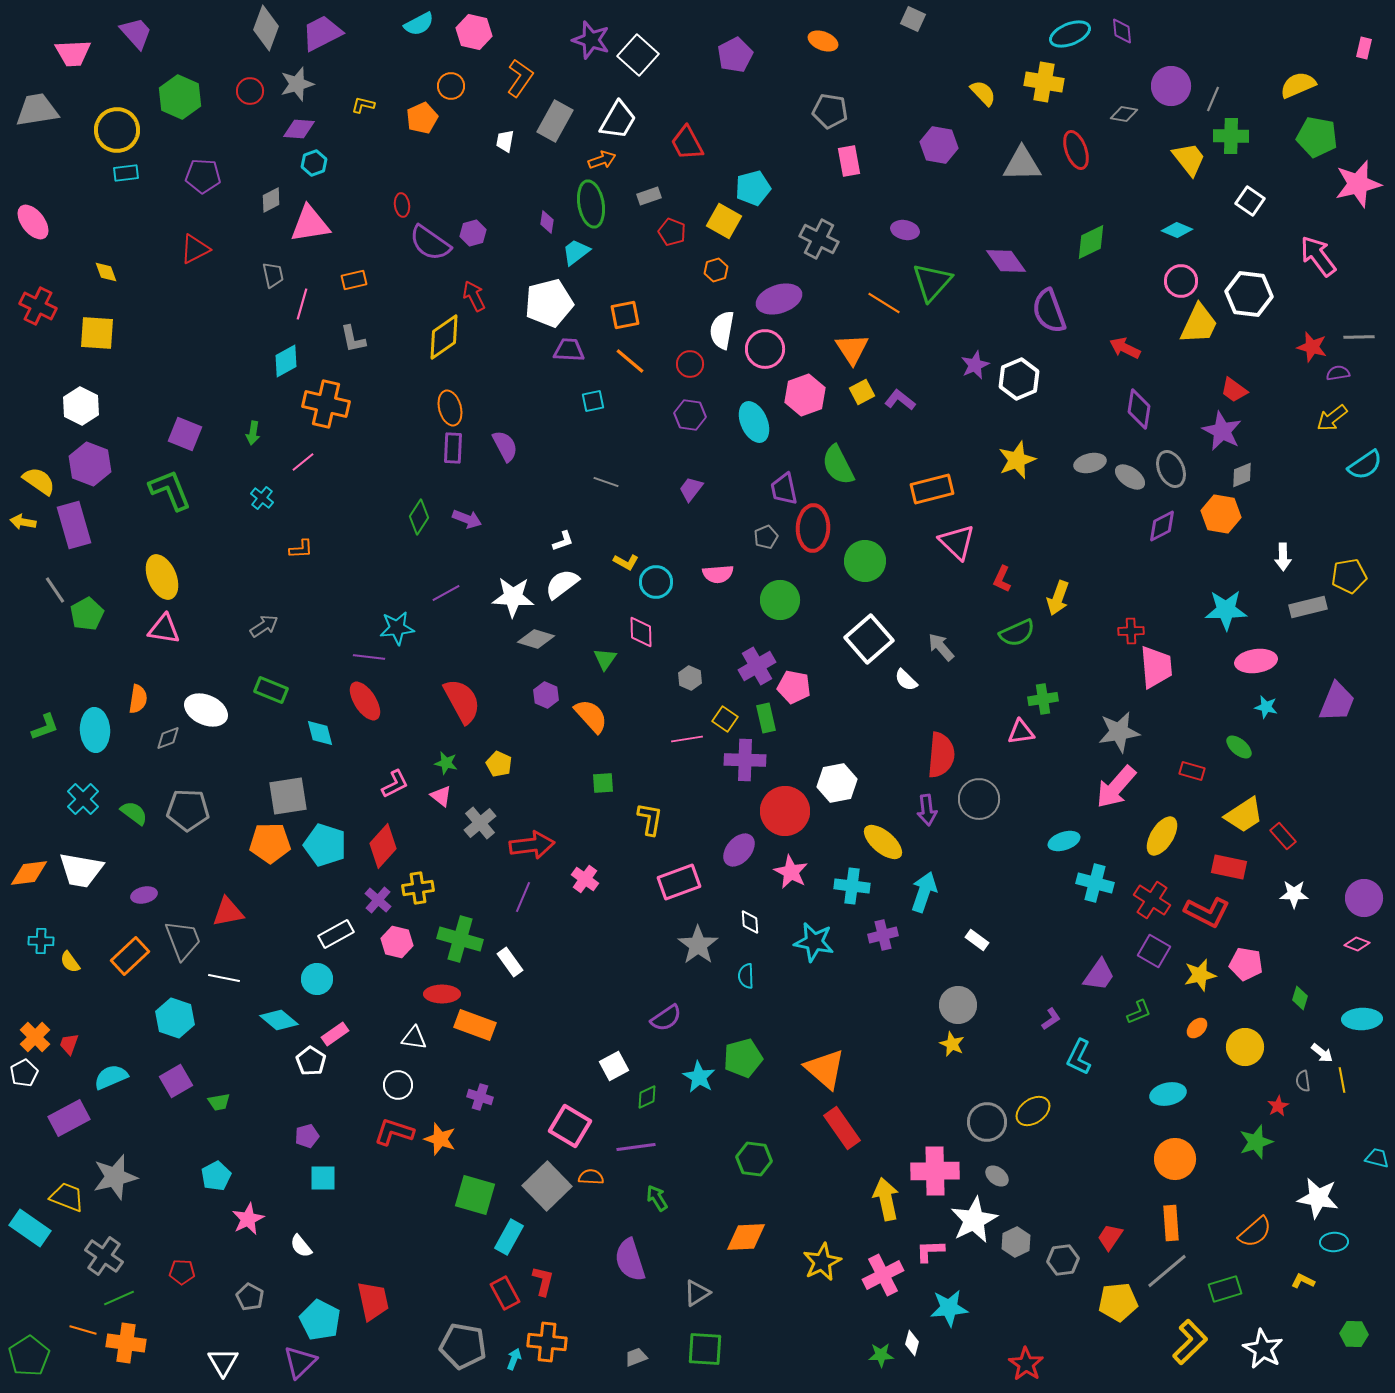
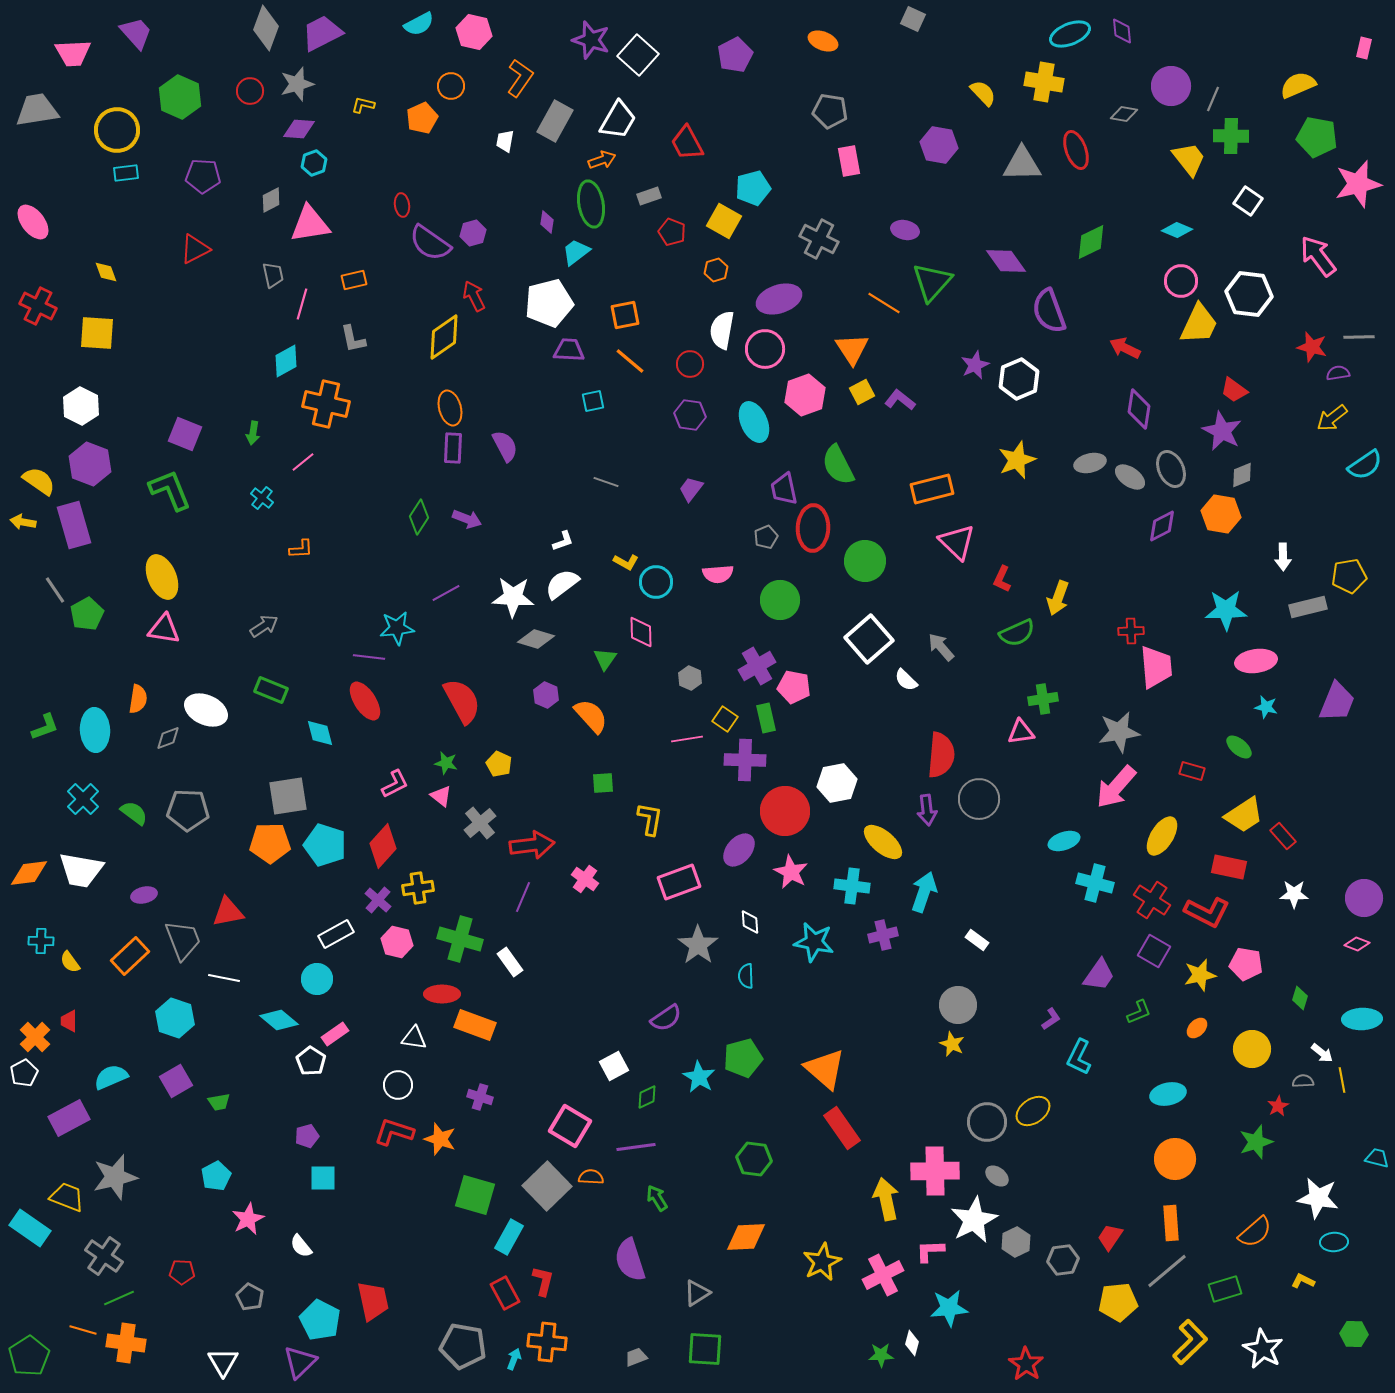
white square at (1250, 201): moved 2 px left
red trapezoid at (69, 1044): moved 23 px up; rotated 20 degrees counterclockwise
yellow circle at (1245, 1047): moved 7 px right, 2 px down
gray semicircle at (1303, 1081): rotated 95 degrees clockwise
